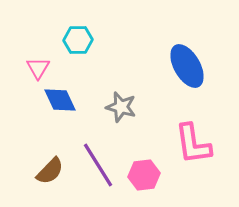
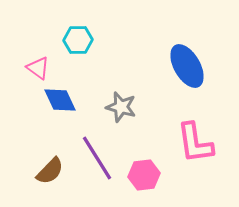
pink triangle: rotated 25 degrees counterclockwise
pink L-shape: moved 2 px right, 1 px up
purple line: moved 1 px left, 7 px up
